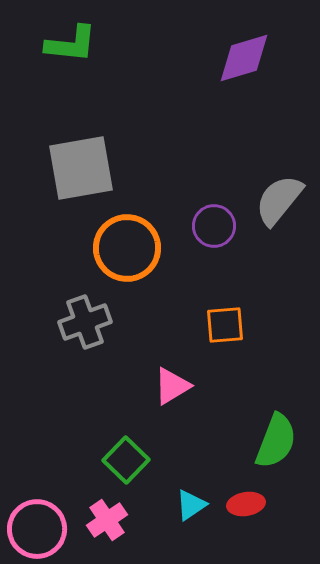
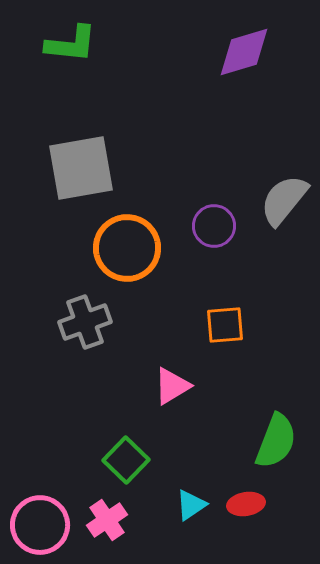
purple diamond: moved 6 px up
gray semicircle: moved 5 px right
pink circle: moved 3 px right, 4 px up
